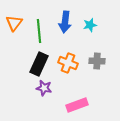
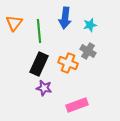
blue arrow: moved 4 px up
gray cross: moved 9 px left, 10 px up; rotated 28 degrees clockwise
